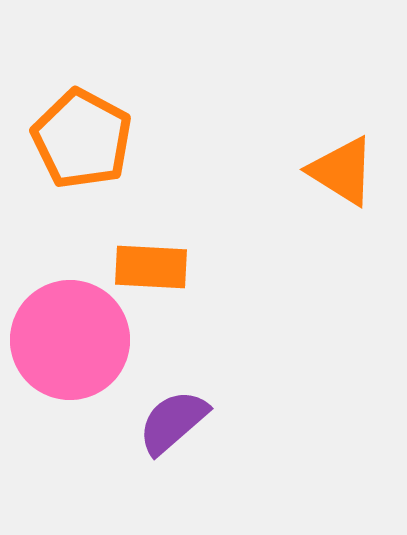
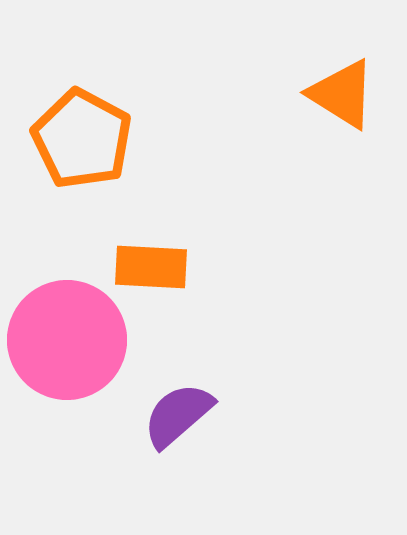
orange triangle: moved 77 px up
pink circle: moved 3 px left
purple semicircle: moved 5 px right, 7 px up
